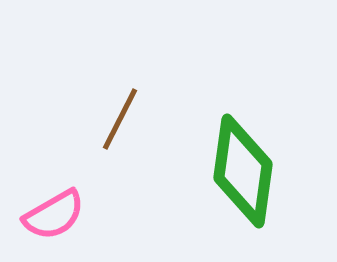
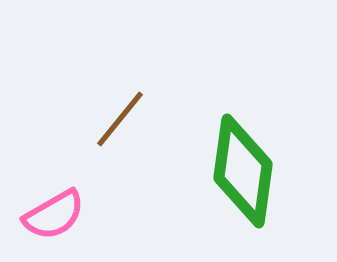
brown line: rotated 12 degrees clockwise
